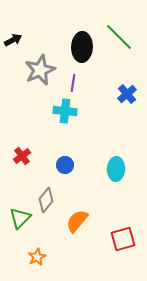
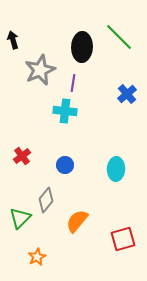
black arrow: rotated 78 degrees counterclockwise
